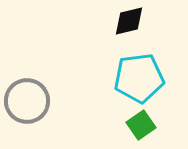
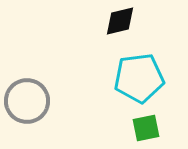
black diamond: moved 9 px left
green square: moved 5 px right, 3 px down; rotated 24 degrees clockwise
